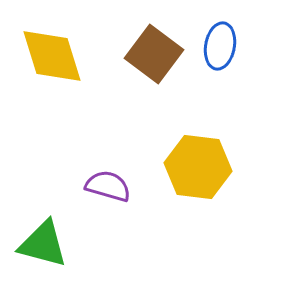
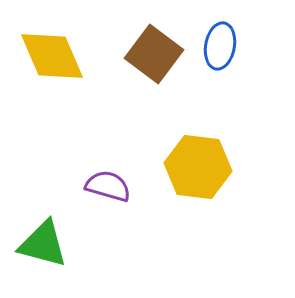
yellow diamond: rotated 6 degrees counterclockwise
